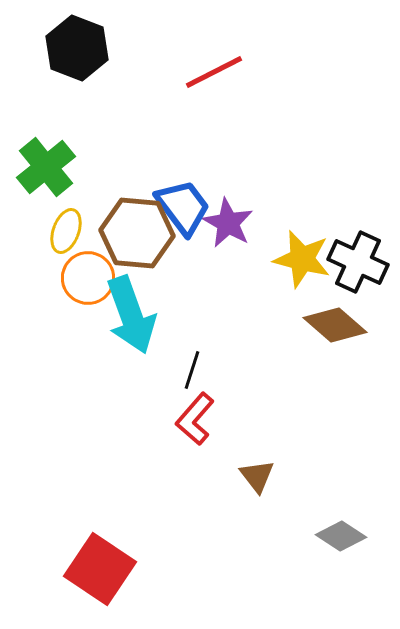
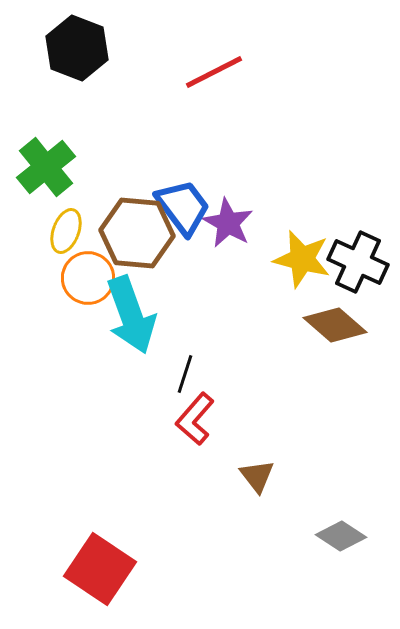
black line: moved 7 px left, 4 px down
